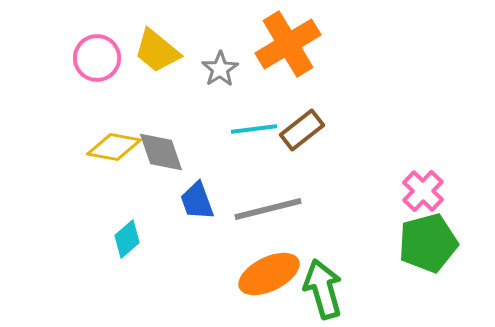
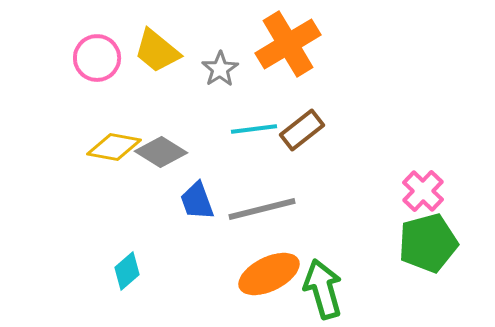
gray diamond: rotated 39 degrees counterclockwise
gray line: moved 6 px left
cyan diamond: moved 32 px down
